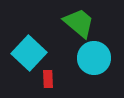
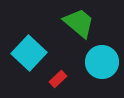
cyan circle: moved 8 px right, 4 px down
red rectangle: moved 10 px right; rotated 48 degrees clockwise
